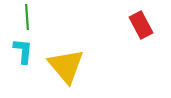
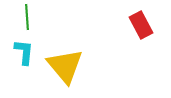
cyan L-shape: moved 1 px right, 1 px down
yellow triangle: moved 1 px left
